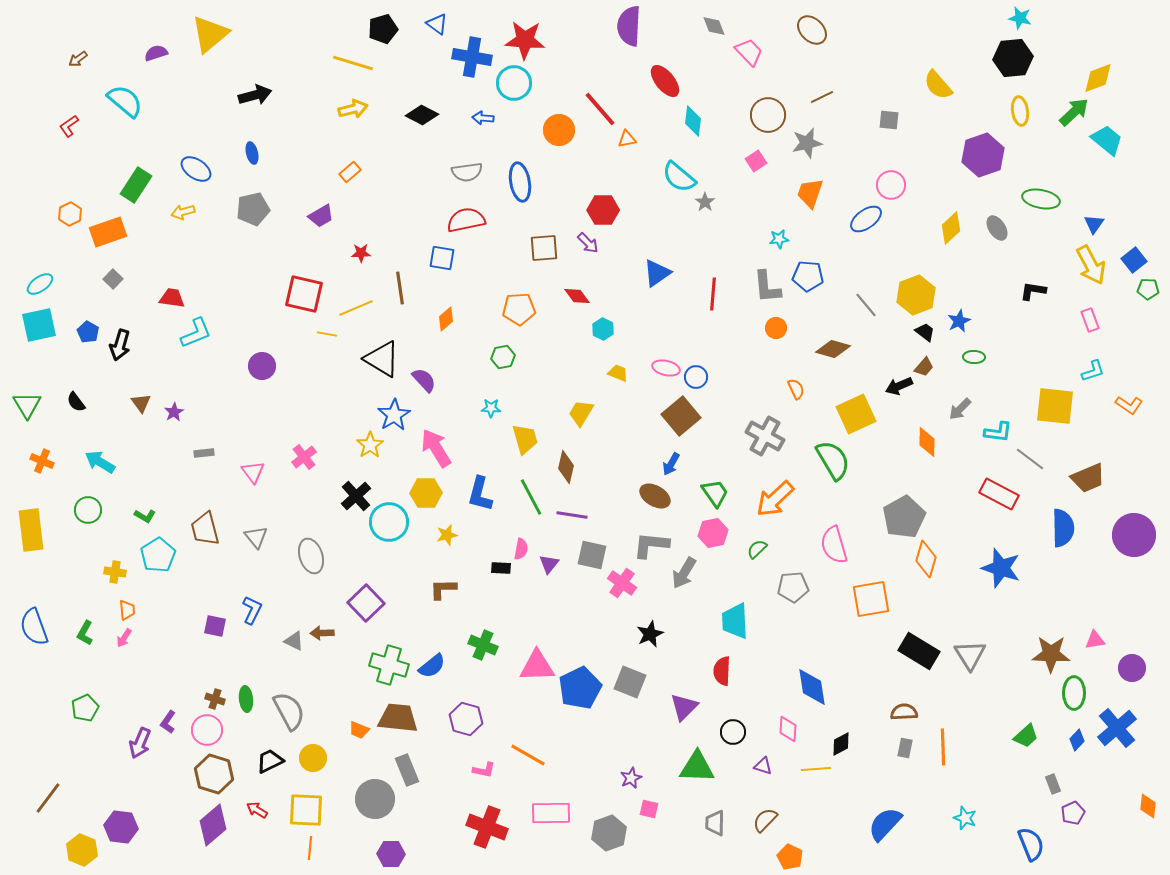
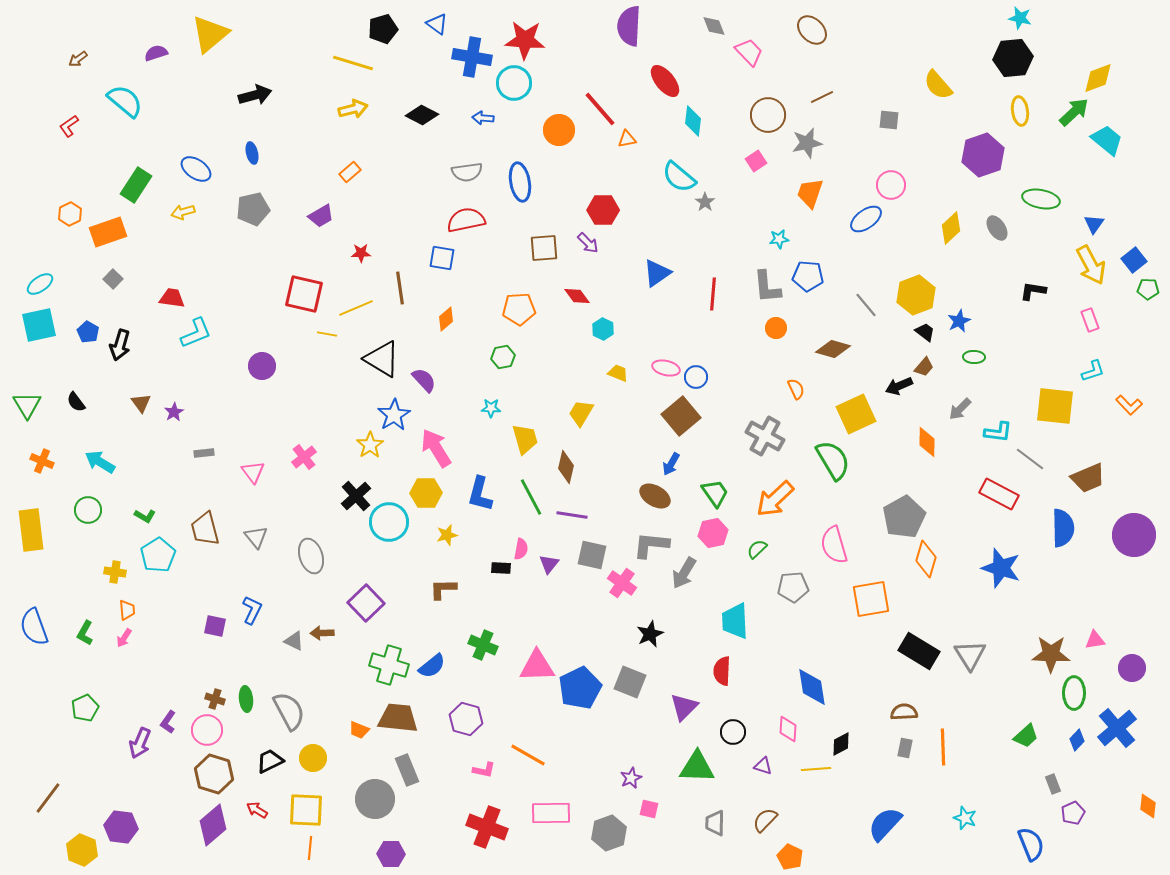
orange L-shape at (1129, 405): rotated 12 degrees clockwise
